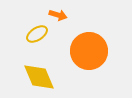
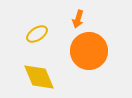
orange arrow: moved 20 px right, 4 px down; rotated 90 degrees clockwise
